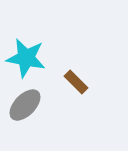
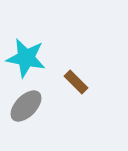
gray ellipse: moved 1 px right, 1 px down
